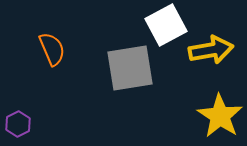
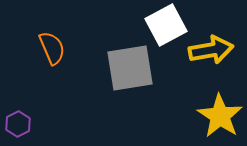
orange semicircle: moved 1 px up
